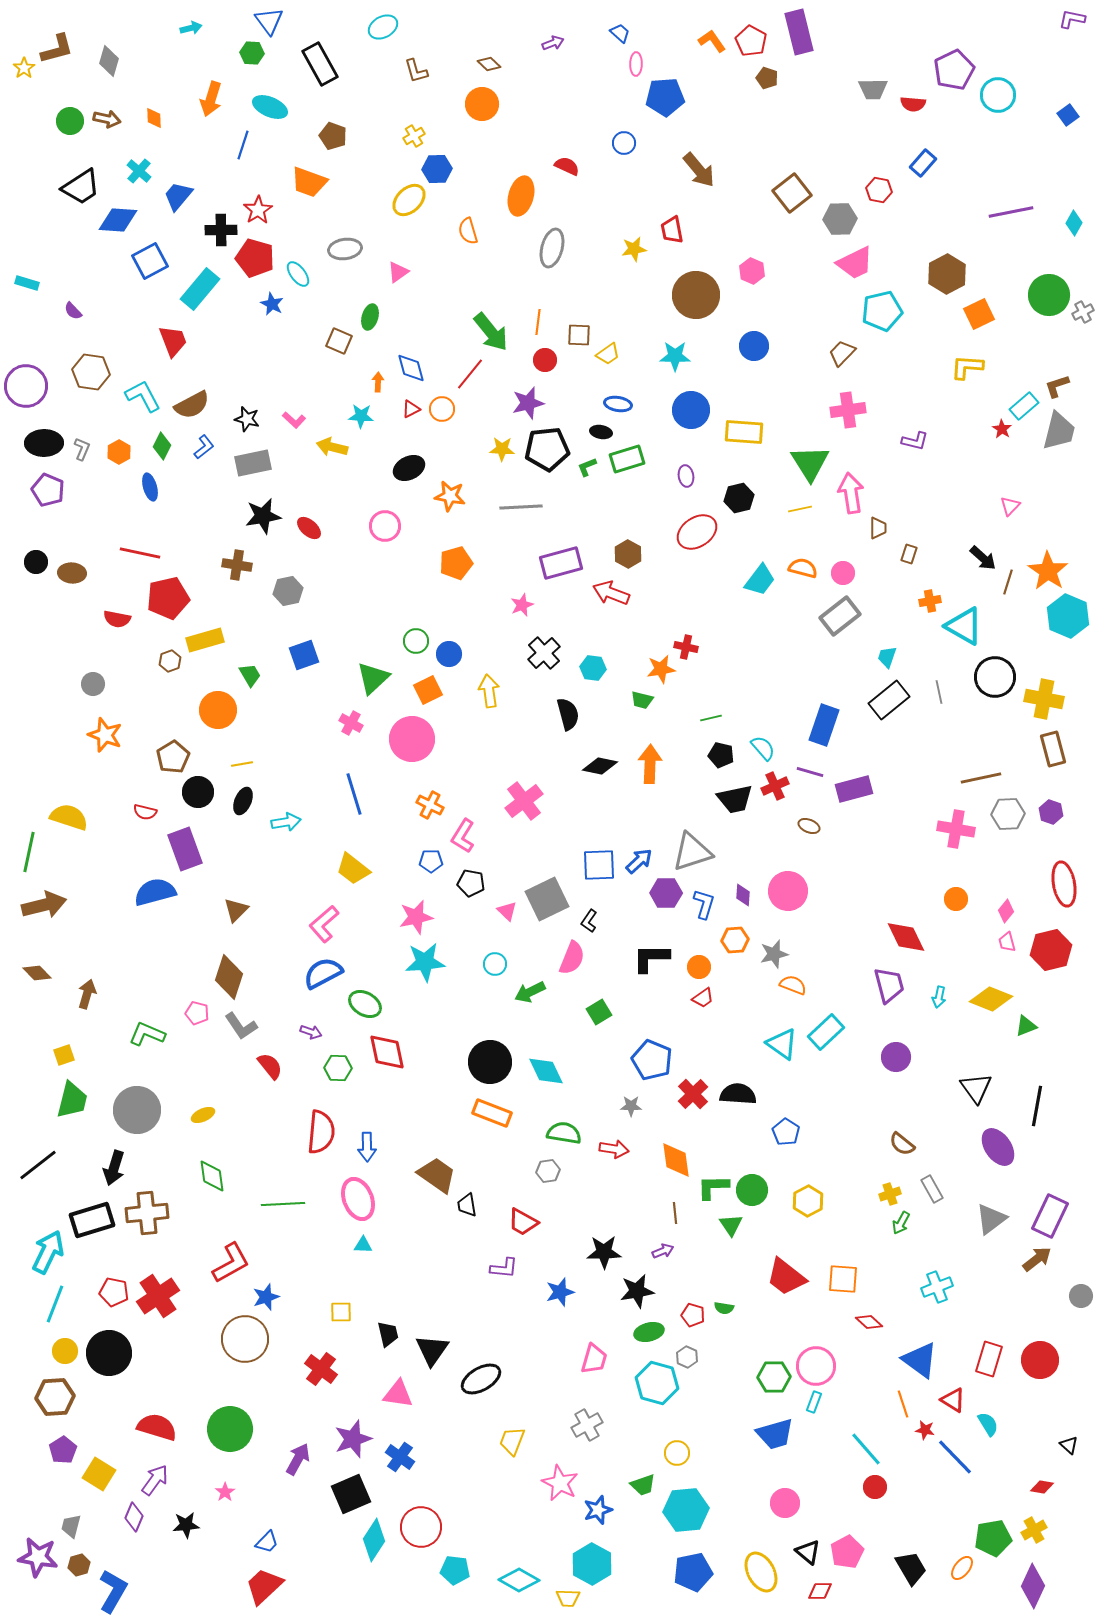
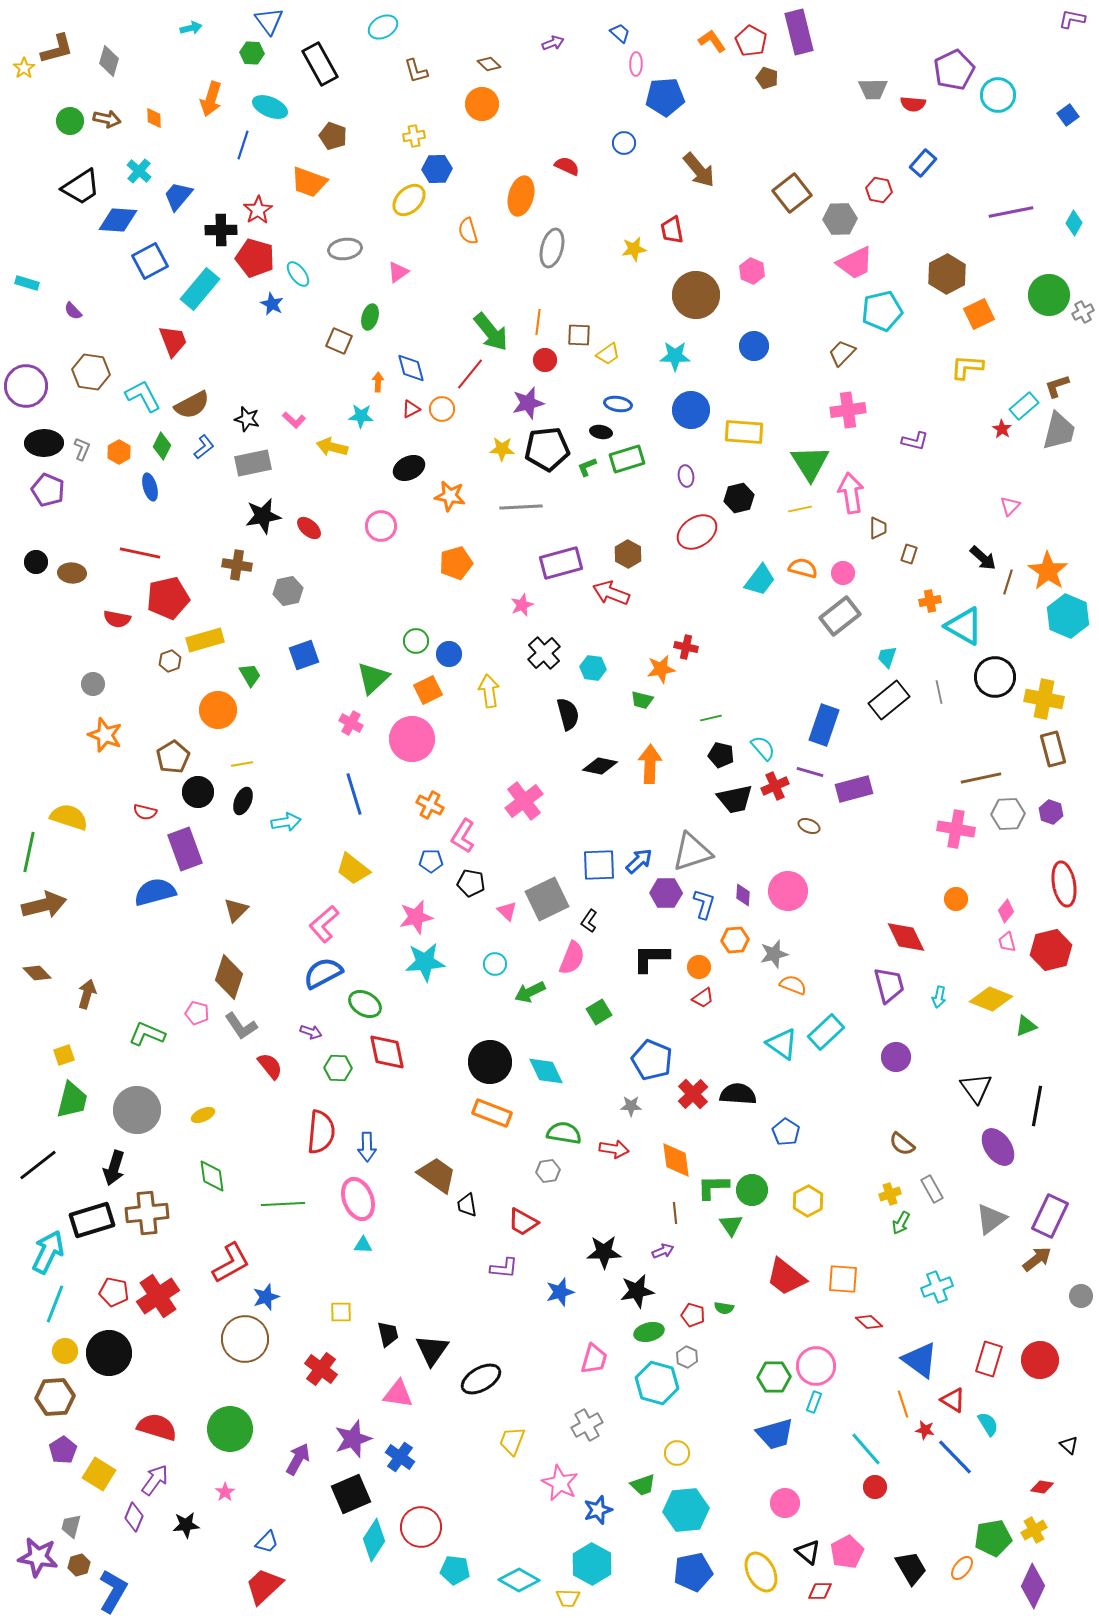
yellow cross at (414, 136): rotated 20 degrees clockwise
pink circle at (385, 526): moved 4 px left
